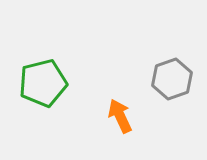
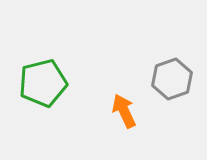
orange arrow: moved 4 px right, 5 px up
